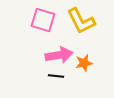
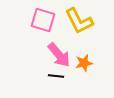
yellow L-shape: moved 2 px left
pink arrow: rotated 60 degrees clockwise
